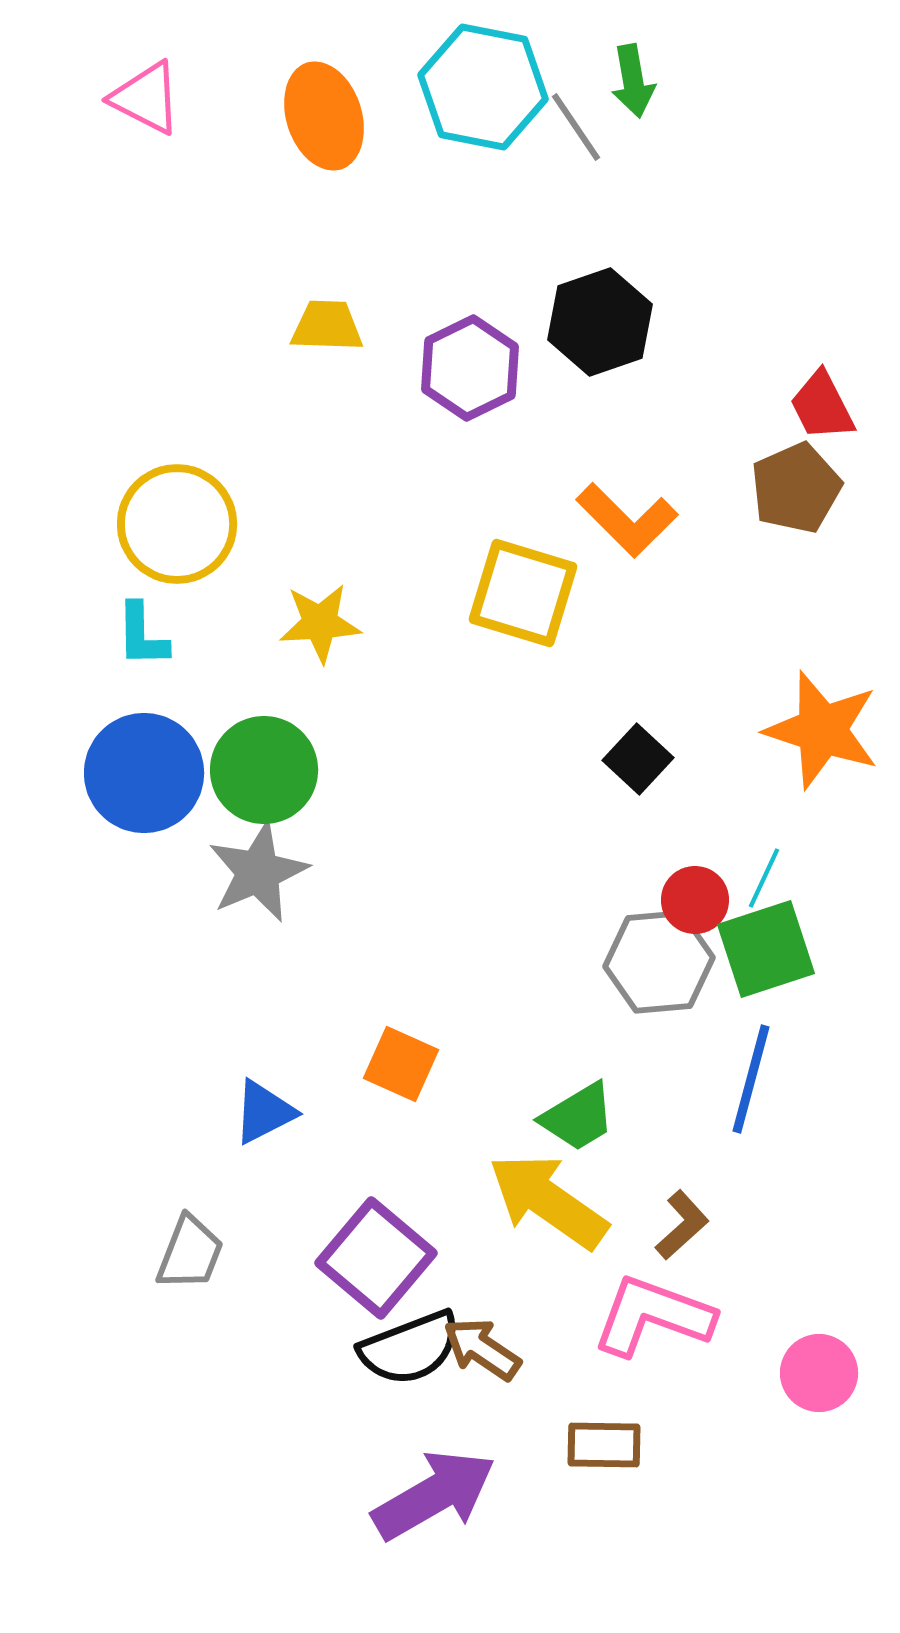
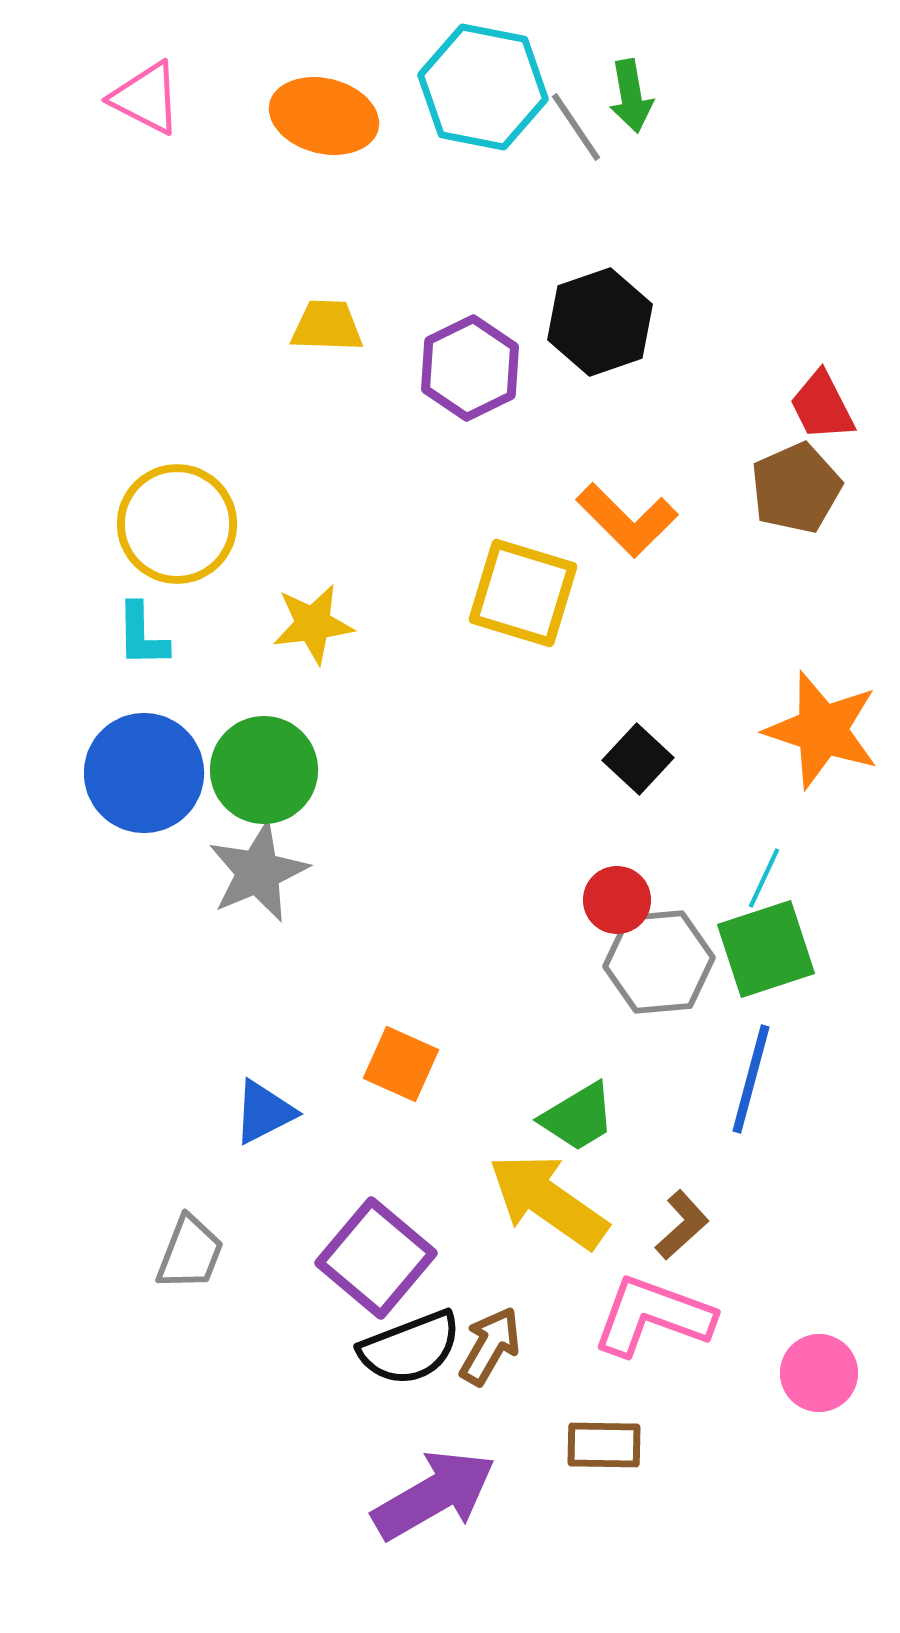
green arrow: moved 2 px left, 15 px down
orange ellipse: rotated 58 degrees counterclockwise
yellow star: moved 7 px left, 1 px down; rotated 4 degrees counterclockwise
red circle: moved 78 px left
brown arrow: moved 8 px right, 3 px up; rotated 86 degrees clockwise
